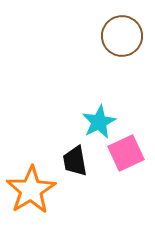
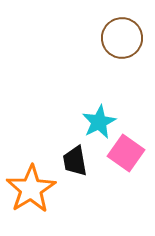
brown circle: moved 2 px down
pink square: rotated 30 degrees counterclockwise
orange star: moved 1 px up
